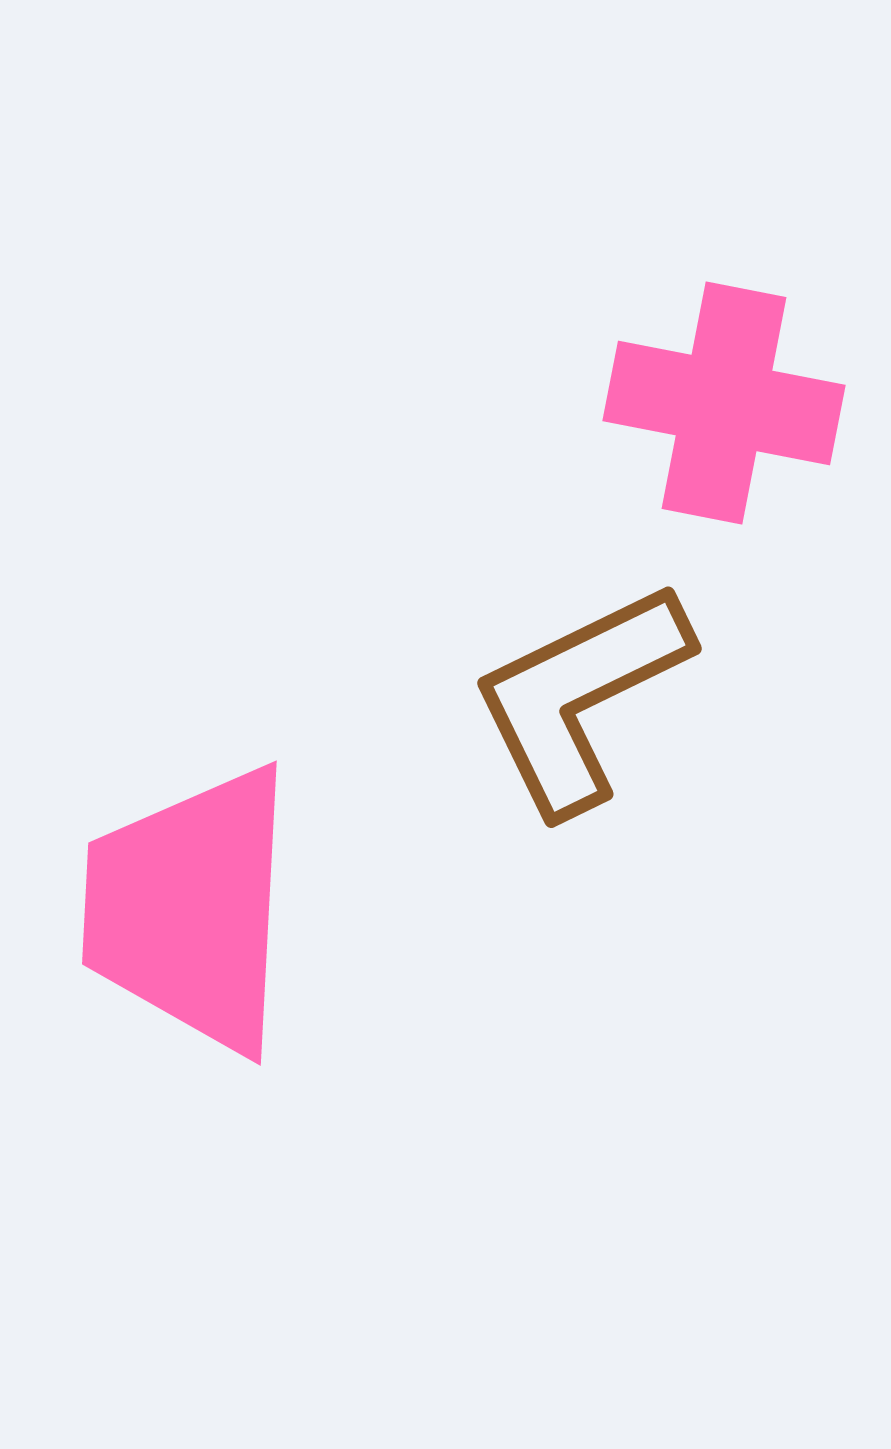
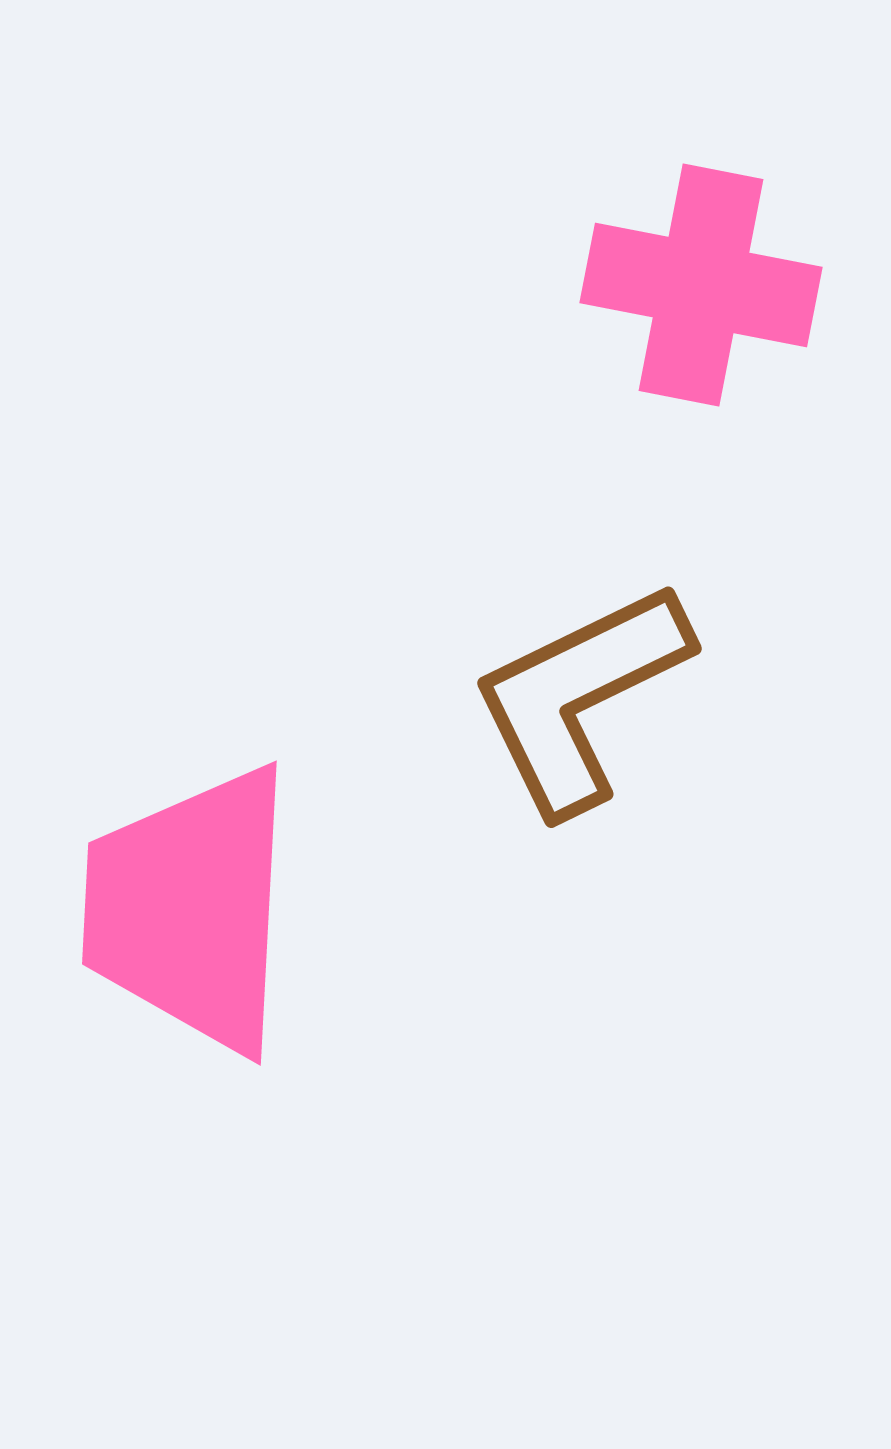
pink cross: moved 23 px left, 118 px up
